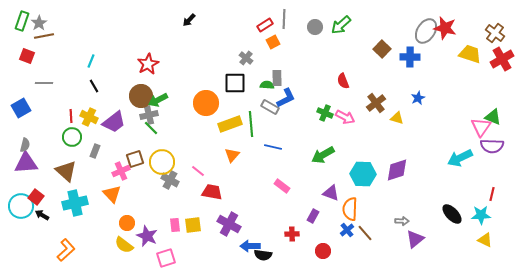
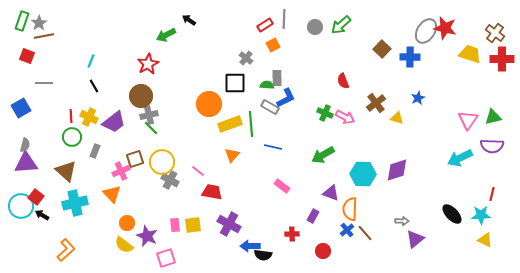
black arrow at (189, 20): rotated 80 degrees clockwise
orange square at (273, 42): moved 3 px down
red cross at (502, 59): rotated 30 degrees clockwise
green arrow at (158, 100): moved 8 px right, 65 px up
orange circle at (206, 103): moved 3 px right, 1 px down
green triangle at (493, 117): rotated 36 degrees counterclockwise
pink triangle at (481, 127): moved 13 px left, 7 px up
